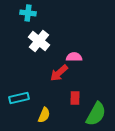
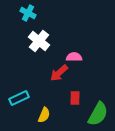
cyan cross: rotated 21 degrees clockwise
cyan rectangle: rotated 12 degrees counterclockwise
green semicircle: moved 2 px right
